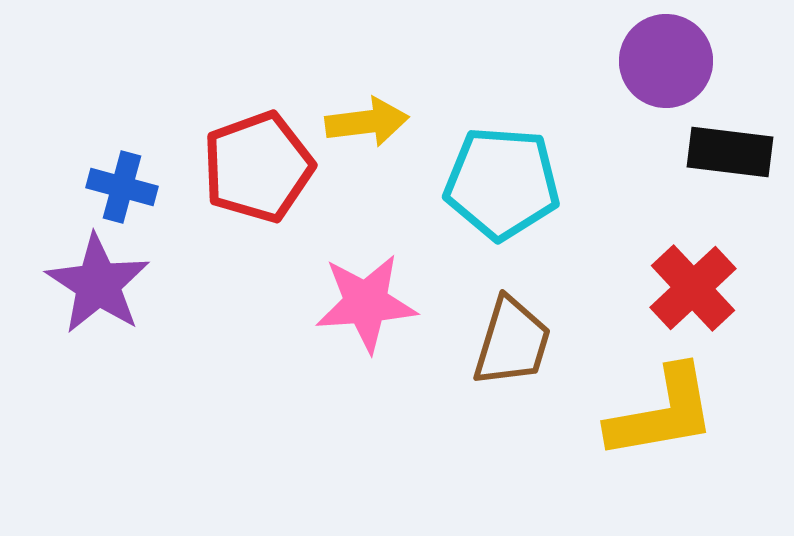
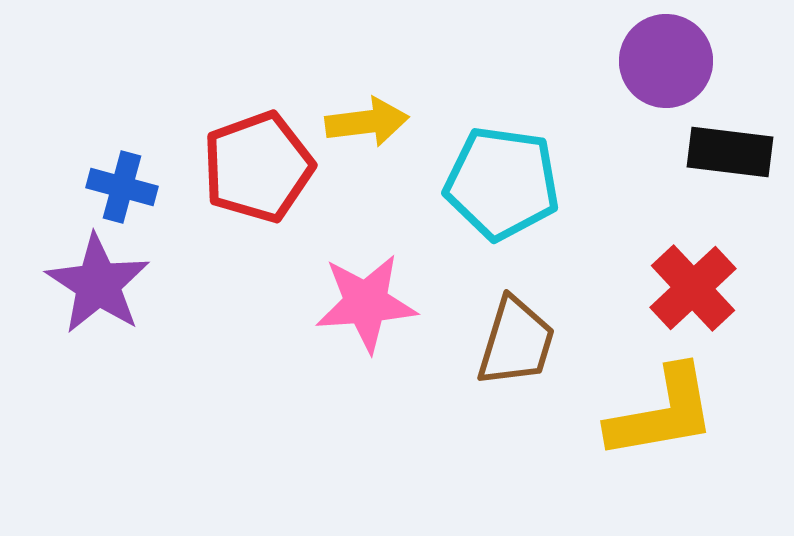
cyan pentagon: rotated 4 degrees clockwise
brown trapezoid: moved 4 px right
